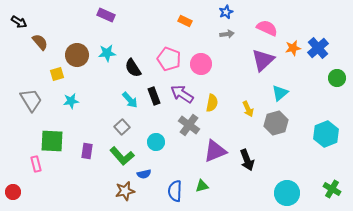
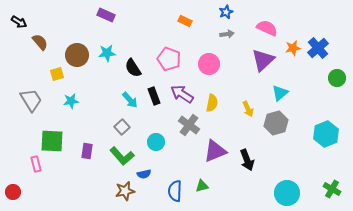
pink circle at (201, 64): moved 8 px right
